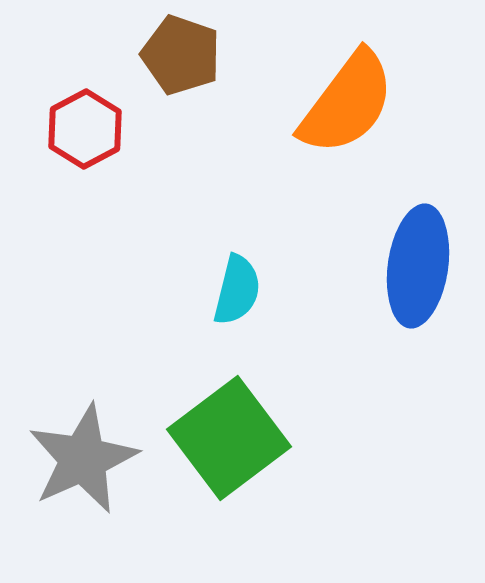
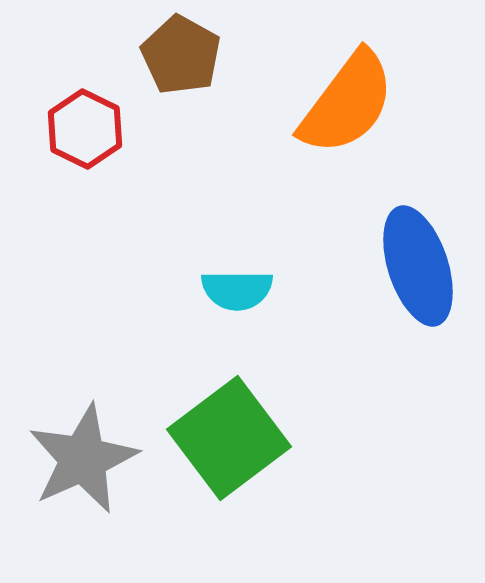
brown pentagon: rotated 10 degrees clockwise
red hexagon: rotated 6 degrees counterclockwise
blue ellipse: rotated 26 degrees counterclockwise
cyan semicircle: rotated 76 degrees clockwise
